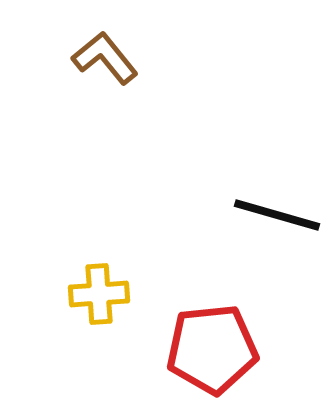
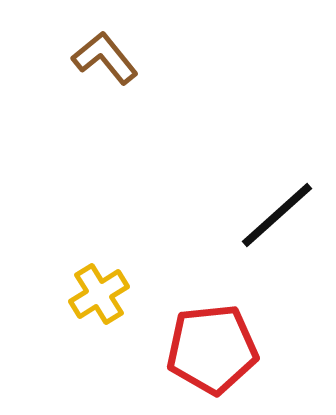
black line: rotated 58 degrees counterclockwise
yellow cross: rotated 28 degrees counterclockwise
